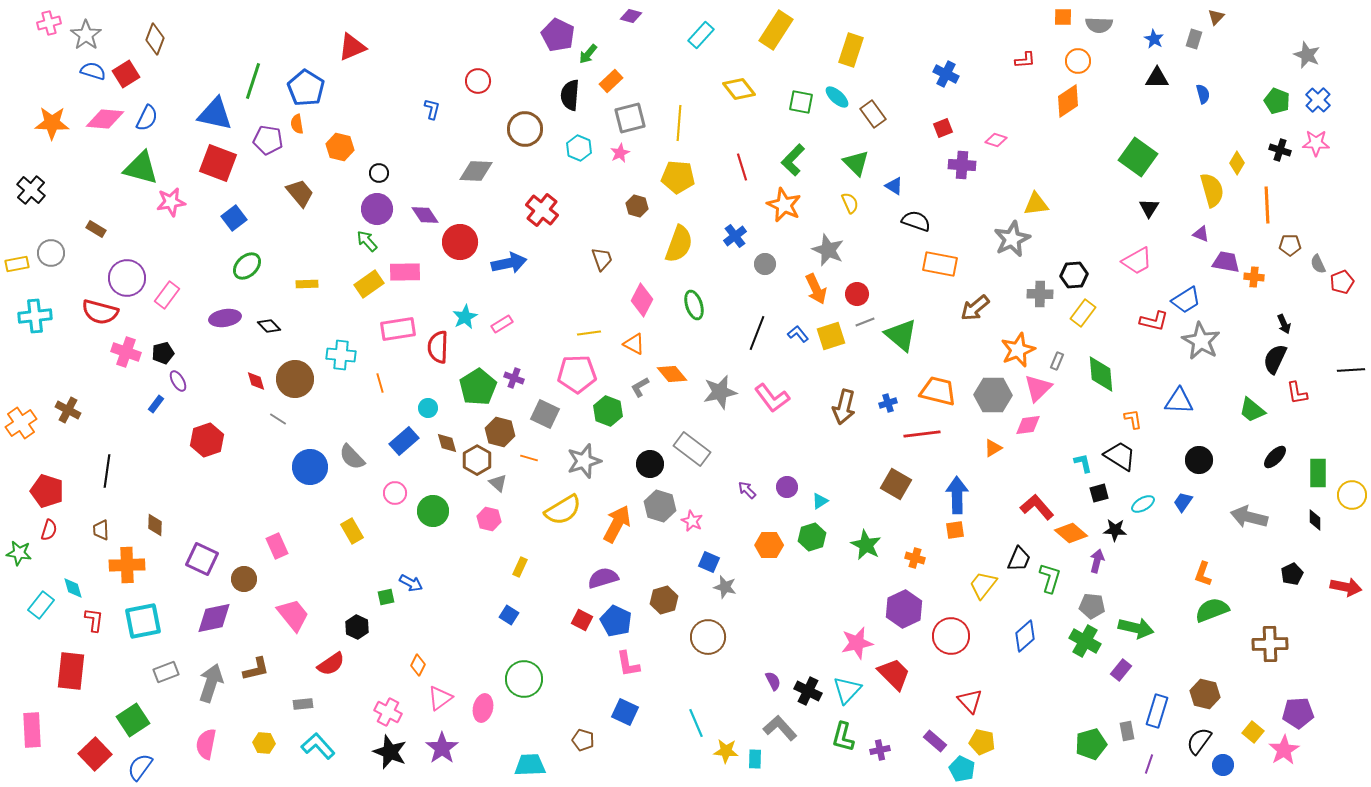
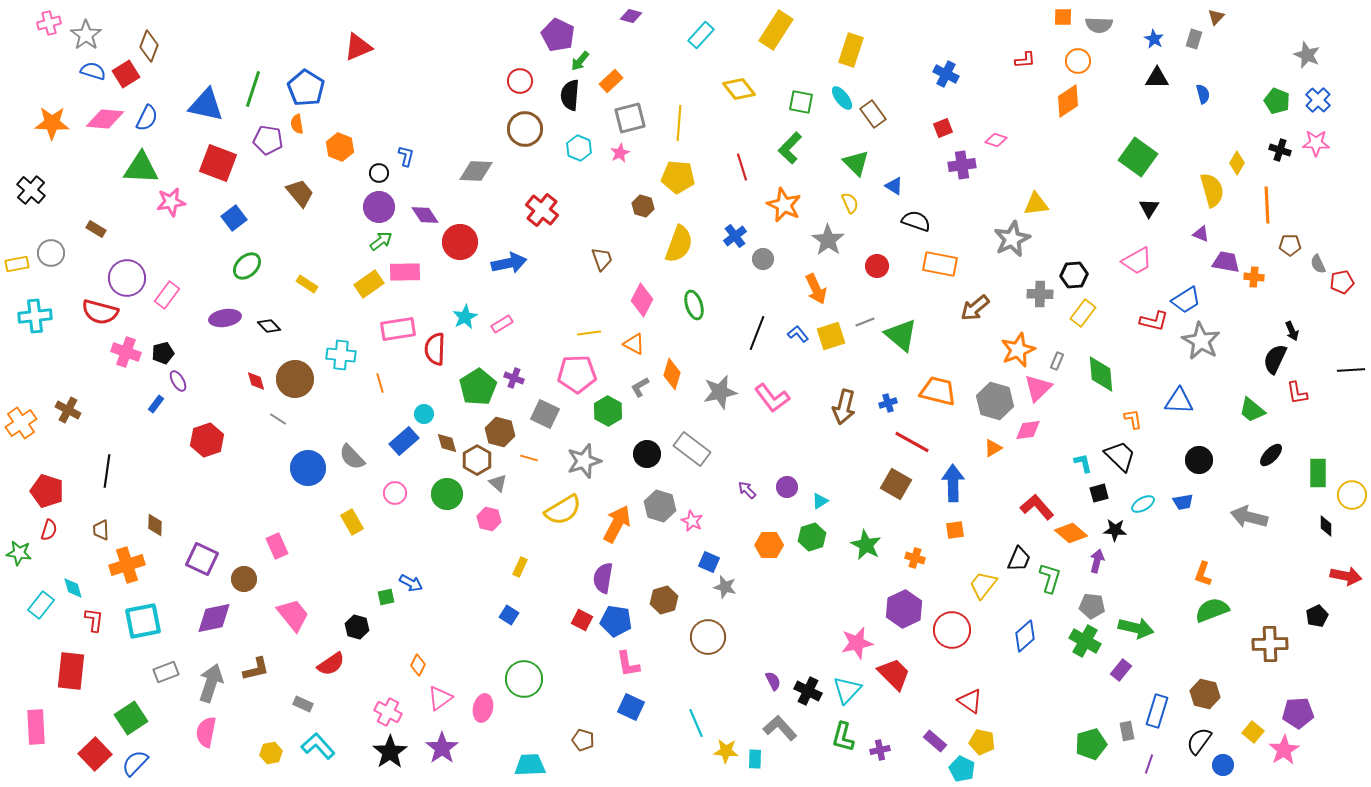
brown diamond at (155, 39): moved 6 px left, 7 px down
red triangle at (352, 47): moved 6 px right
green arrow at (588, 54): moved 8 px left, 7 px down
green line at (253, 81): moved 8 px down
red circle at (478, 81): moved 42 px right
cyan ellipse at (837, 97): moved 5 px right, 1 px down; rotated 10 degrees clockwise
blue L-shape at (432, 109): moved 26 px left, 47 px down
blue triangle at (215, 114): moved 9 px left, 9 px up
orange hexagon at (340, 147): rotated 8 degrees clockwise
green L-shape at (793, 160): moved 3 px left, 12 px up
purple cross at (962, 165): rotated 12 degrees counterclockwise
green triangle at (141, 168): rotated 12 degrees counterclockwise
brown hexagon at (637, 206): moved 6 px right
purple circle at (377, 209): moved 2 px right, 2 px up
green arrow at (367, 241): moved 14 px right; rotated 95 degrees clockwise
gray star at (828, 250): moved 10 px up; rotated 12 degrees clockwise
gray circle at (765, 264): moved 2 px left, 5 px up
red pentagon at (1342, 282): rotated 10 degrees clockwise
yellow rectangle at (307, 284): rotated 35 degrees clockwise
red circle at (857, 294): moved 20 px right, 28 px up
black arrow at (1284, 324): moved 8 px right, 7 px down
red semicircle at (438, 347): moved 3 px left, 2 px down
orange diamond at (672, 374): rotated 56 degrees clockwise
gray hexagon at (993, 395): moved 2 px right, 6 px down; rotated 15 degrees clockwise
cyan circle at (428, 408): moved 4 px left, 6 px down
green hexagon at (608, 411): rotated 8 degrees clockwise
pink diamond at (1028, 425): moved 5 px down
red line at (922, 434): moved 10 px left, 8 px down; rotated 36 degrees clockwise
black trapezoid at (1120, 456): rotated 12 degrees clockwise
black ellipse at (1275, 457): moved 4 px left, 2 px up
black circle at (650, 464): moved 3 px left, 10 px up
blue circle at (310, 467): moved 2 px left, 1 px down
blue arrow at (957, 495): moved 4 px left, 12 px up
blue trapezoid at (1183, 502): rotated 135 degrees counterclockwise
green circle at (433, 511): moved 14 px right, 17 px up
black diamond at (1315, 520): moved 11 px right, 6 px down
yellow rectangle at (352, 531): moved 9 px up
orange cross at (127, 565): rotated 16 degrees counterclockwise
black pentagon at (1292, 574): moved 25 px right, 42 px down
purple semicircle at (603, 578): rotated 64 degrees counterclockwise
red arrow at (1346, 587): moved 11 px up
blue pentagon at (616, 621): rotated 16 degrees counterclockwise
black hexagon at (357, 627): rotated 10 degrees counterclockwise
red circle at (951, 636): moved 1 px right, 6 px up
red triangle at (970, 701): rotated 12 degrees counterclockwise
gray rectangle at (303, 704): rotated 30 degrees clockwise
blue square at (625, 712): moved 6 px right, 5 px up
green square at (133, 720): moved 2 px left, 2 px up
pink rectangle at (32, 730): moved 4 px right, 3 px up
yellow hexagon at (264, 743): moved 7 px right, 10 px down; rotated 15 degrees counterclockwise
pink semicircle at (206, 744): moved 12 px up
black star at (390, 752): rotated 16 degrees clockwise
blue semicircle at (140, 767): moved 5 px left, 4 px up; rotated 8 degrees clockwise
